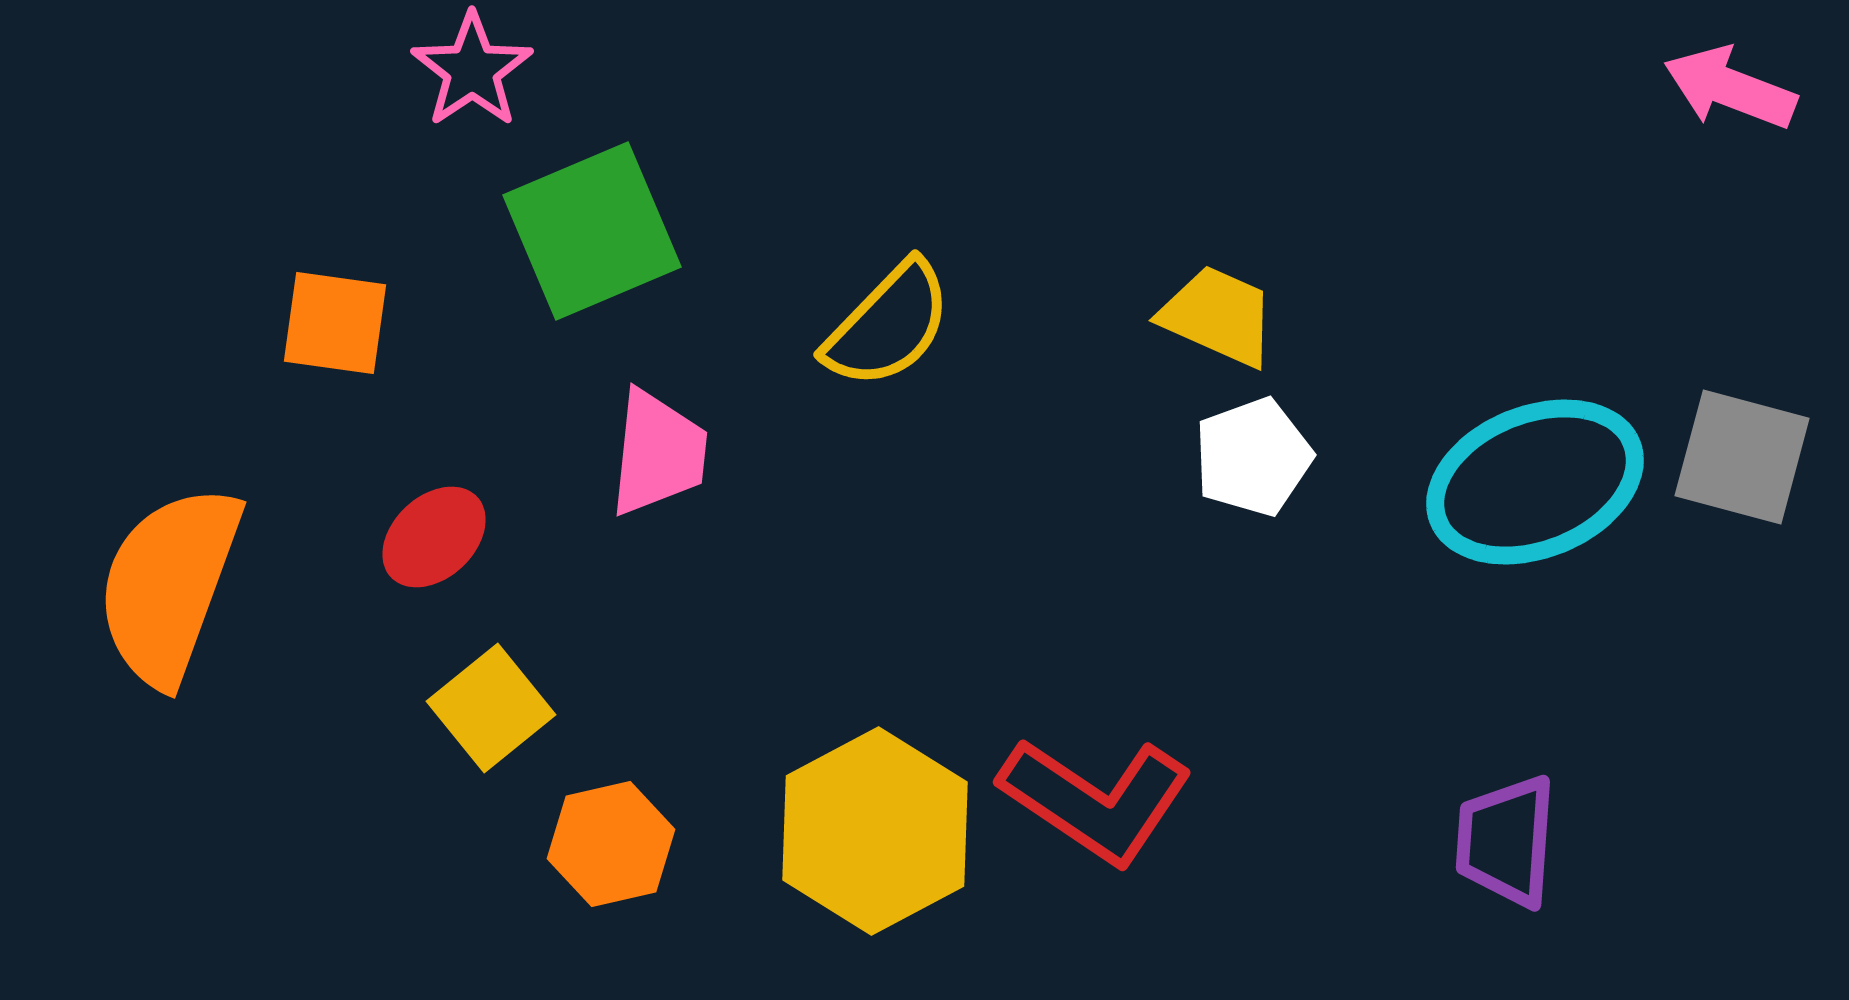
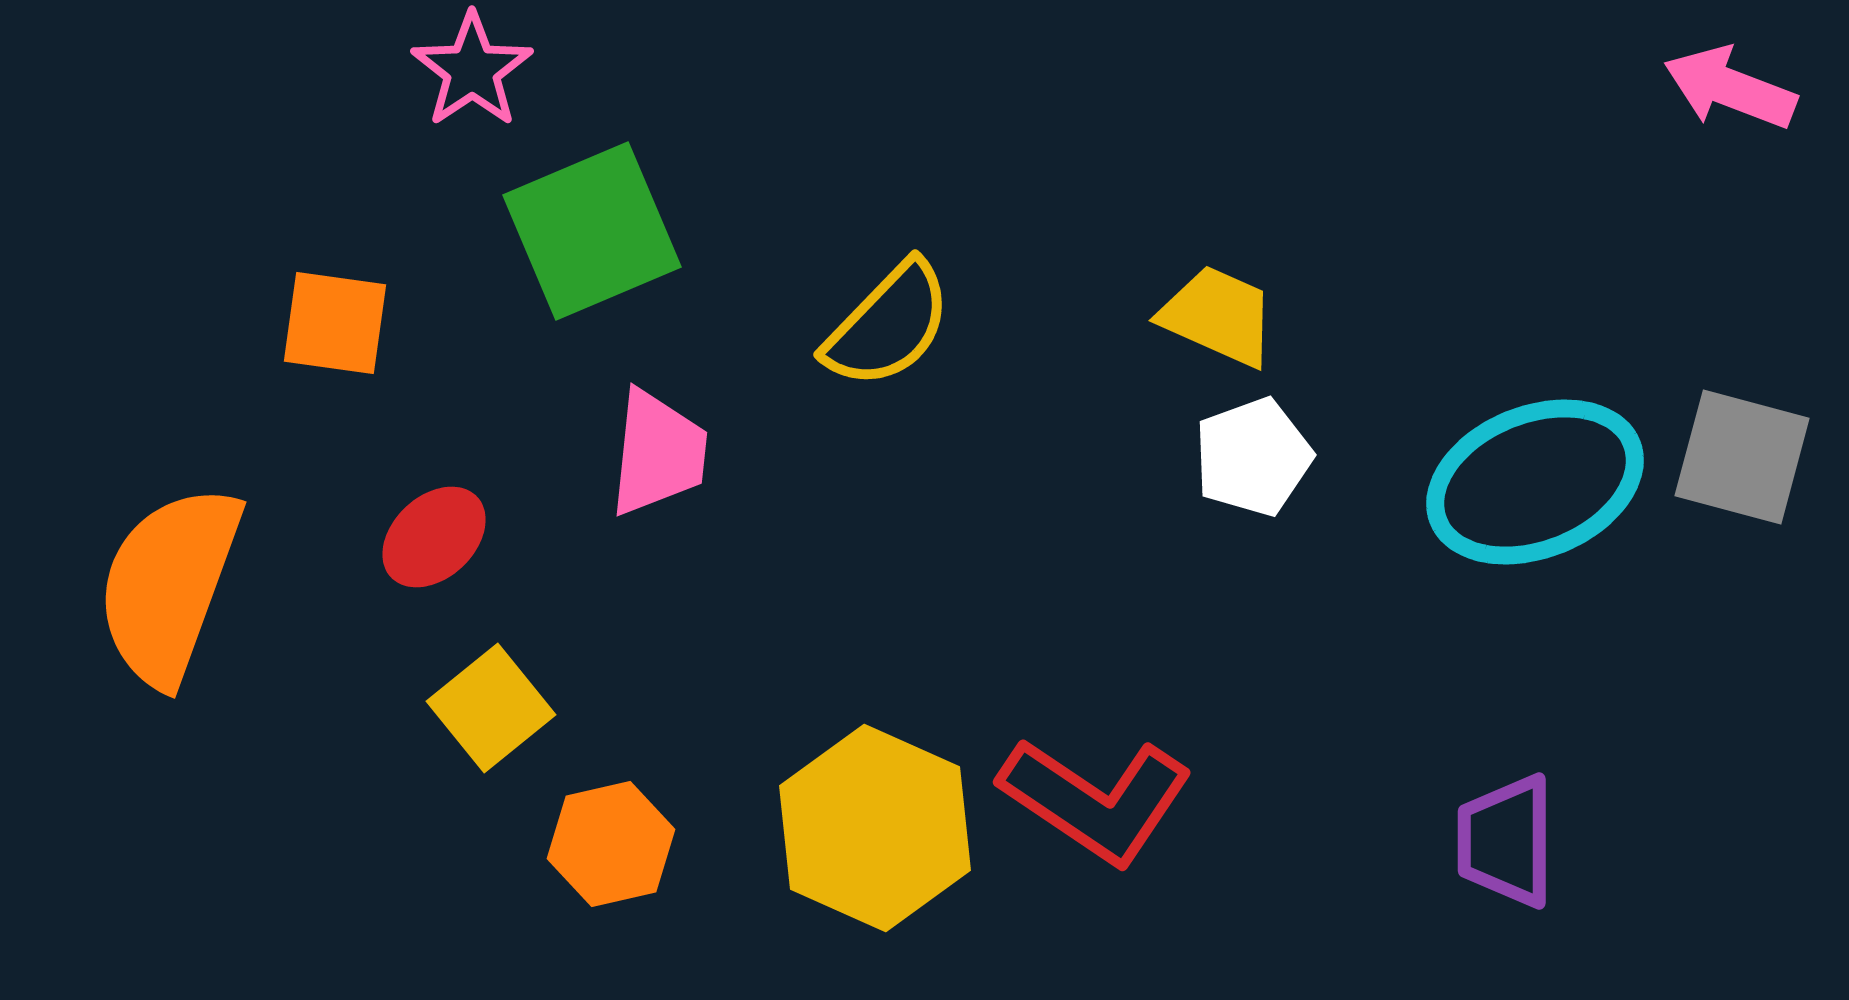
yellow hexagon: moved 3 px up; rotated 8 degrees counterclockwise
purple trapezoid: rotated 4 degrees counterclockwise
